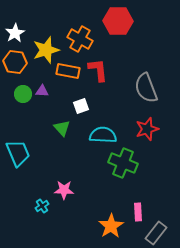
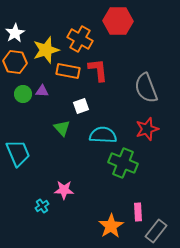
gray rectangle: moved 2 px up
